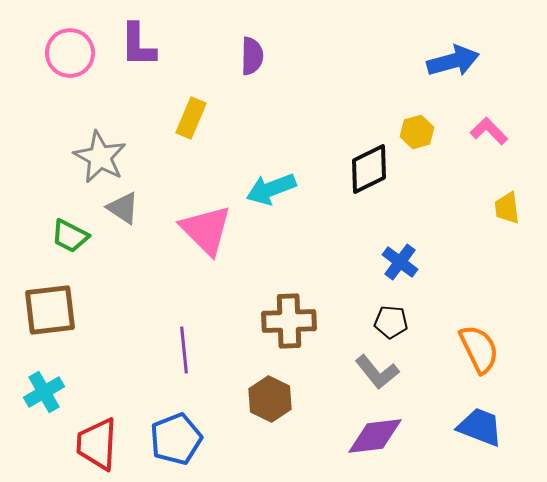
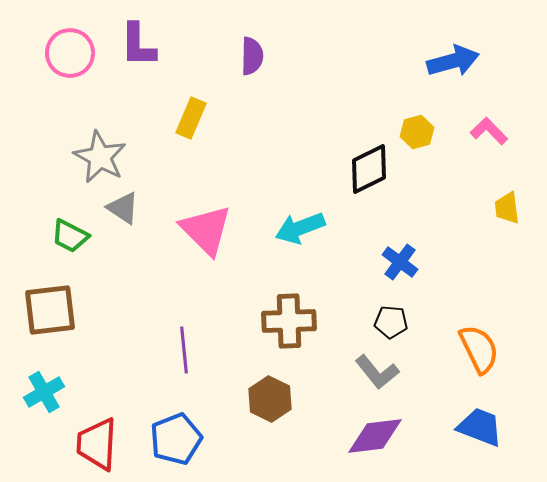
cyan arrow: moved 29 px right, 39 px down
